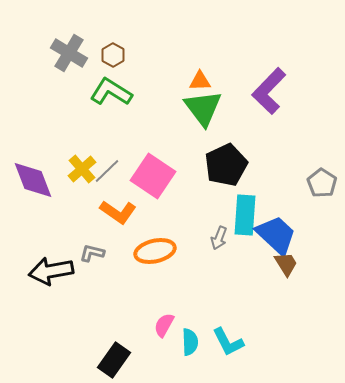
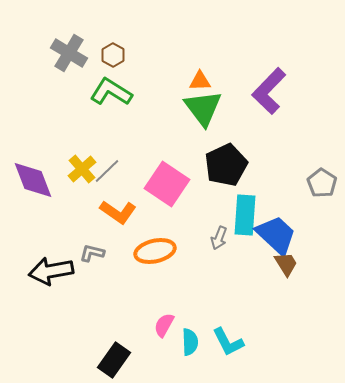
pink square: moved 14 px right, 8 px down
